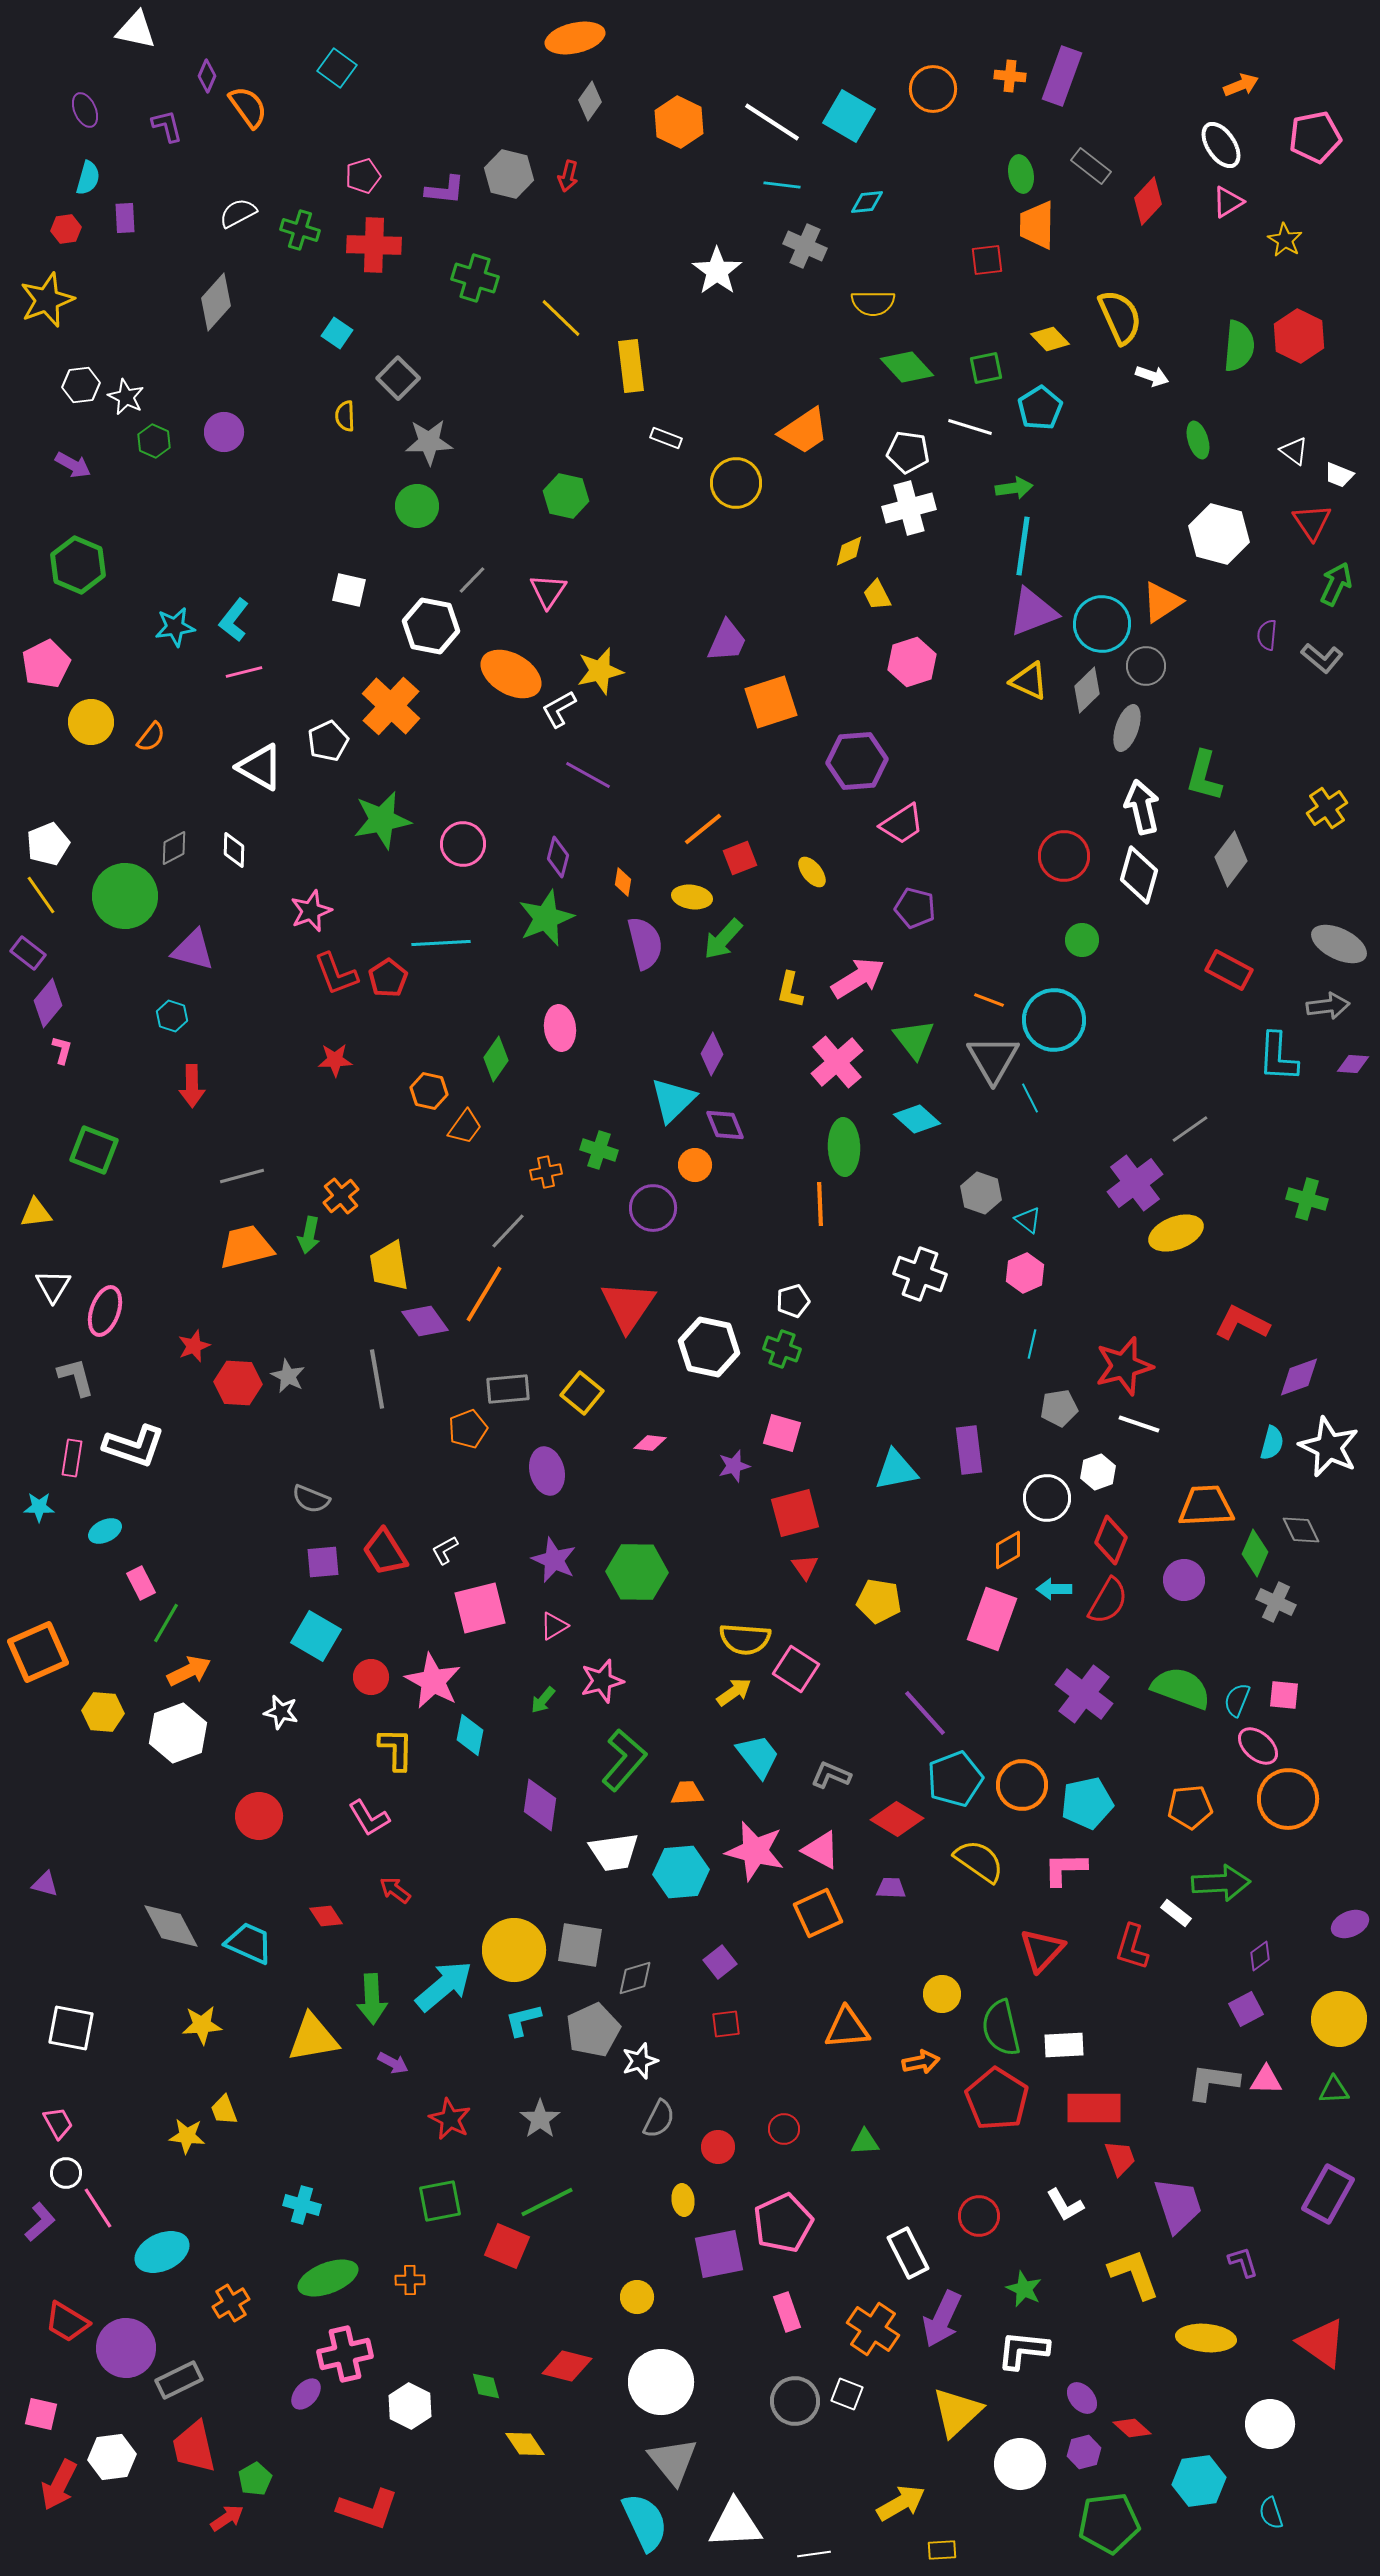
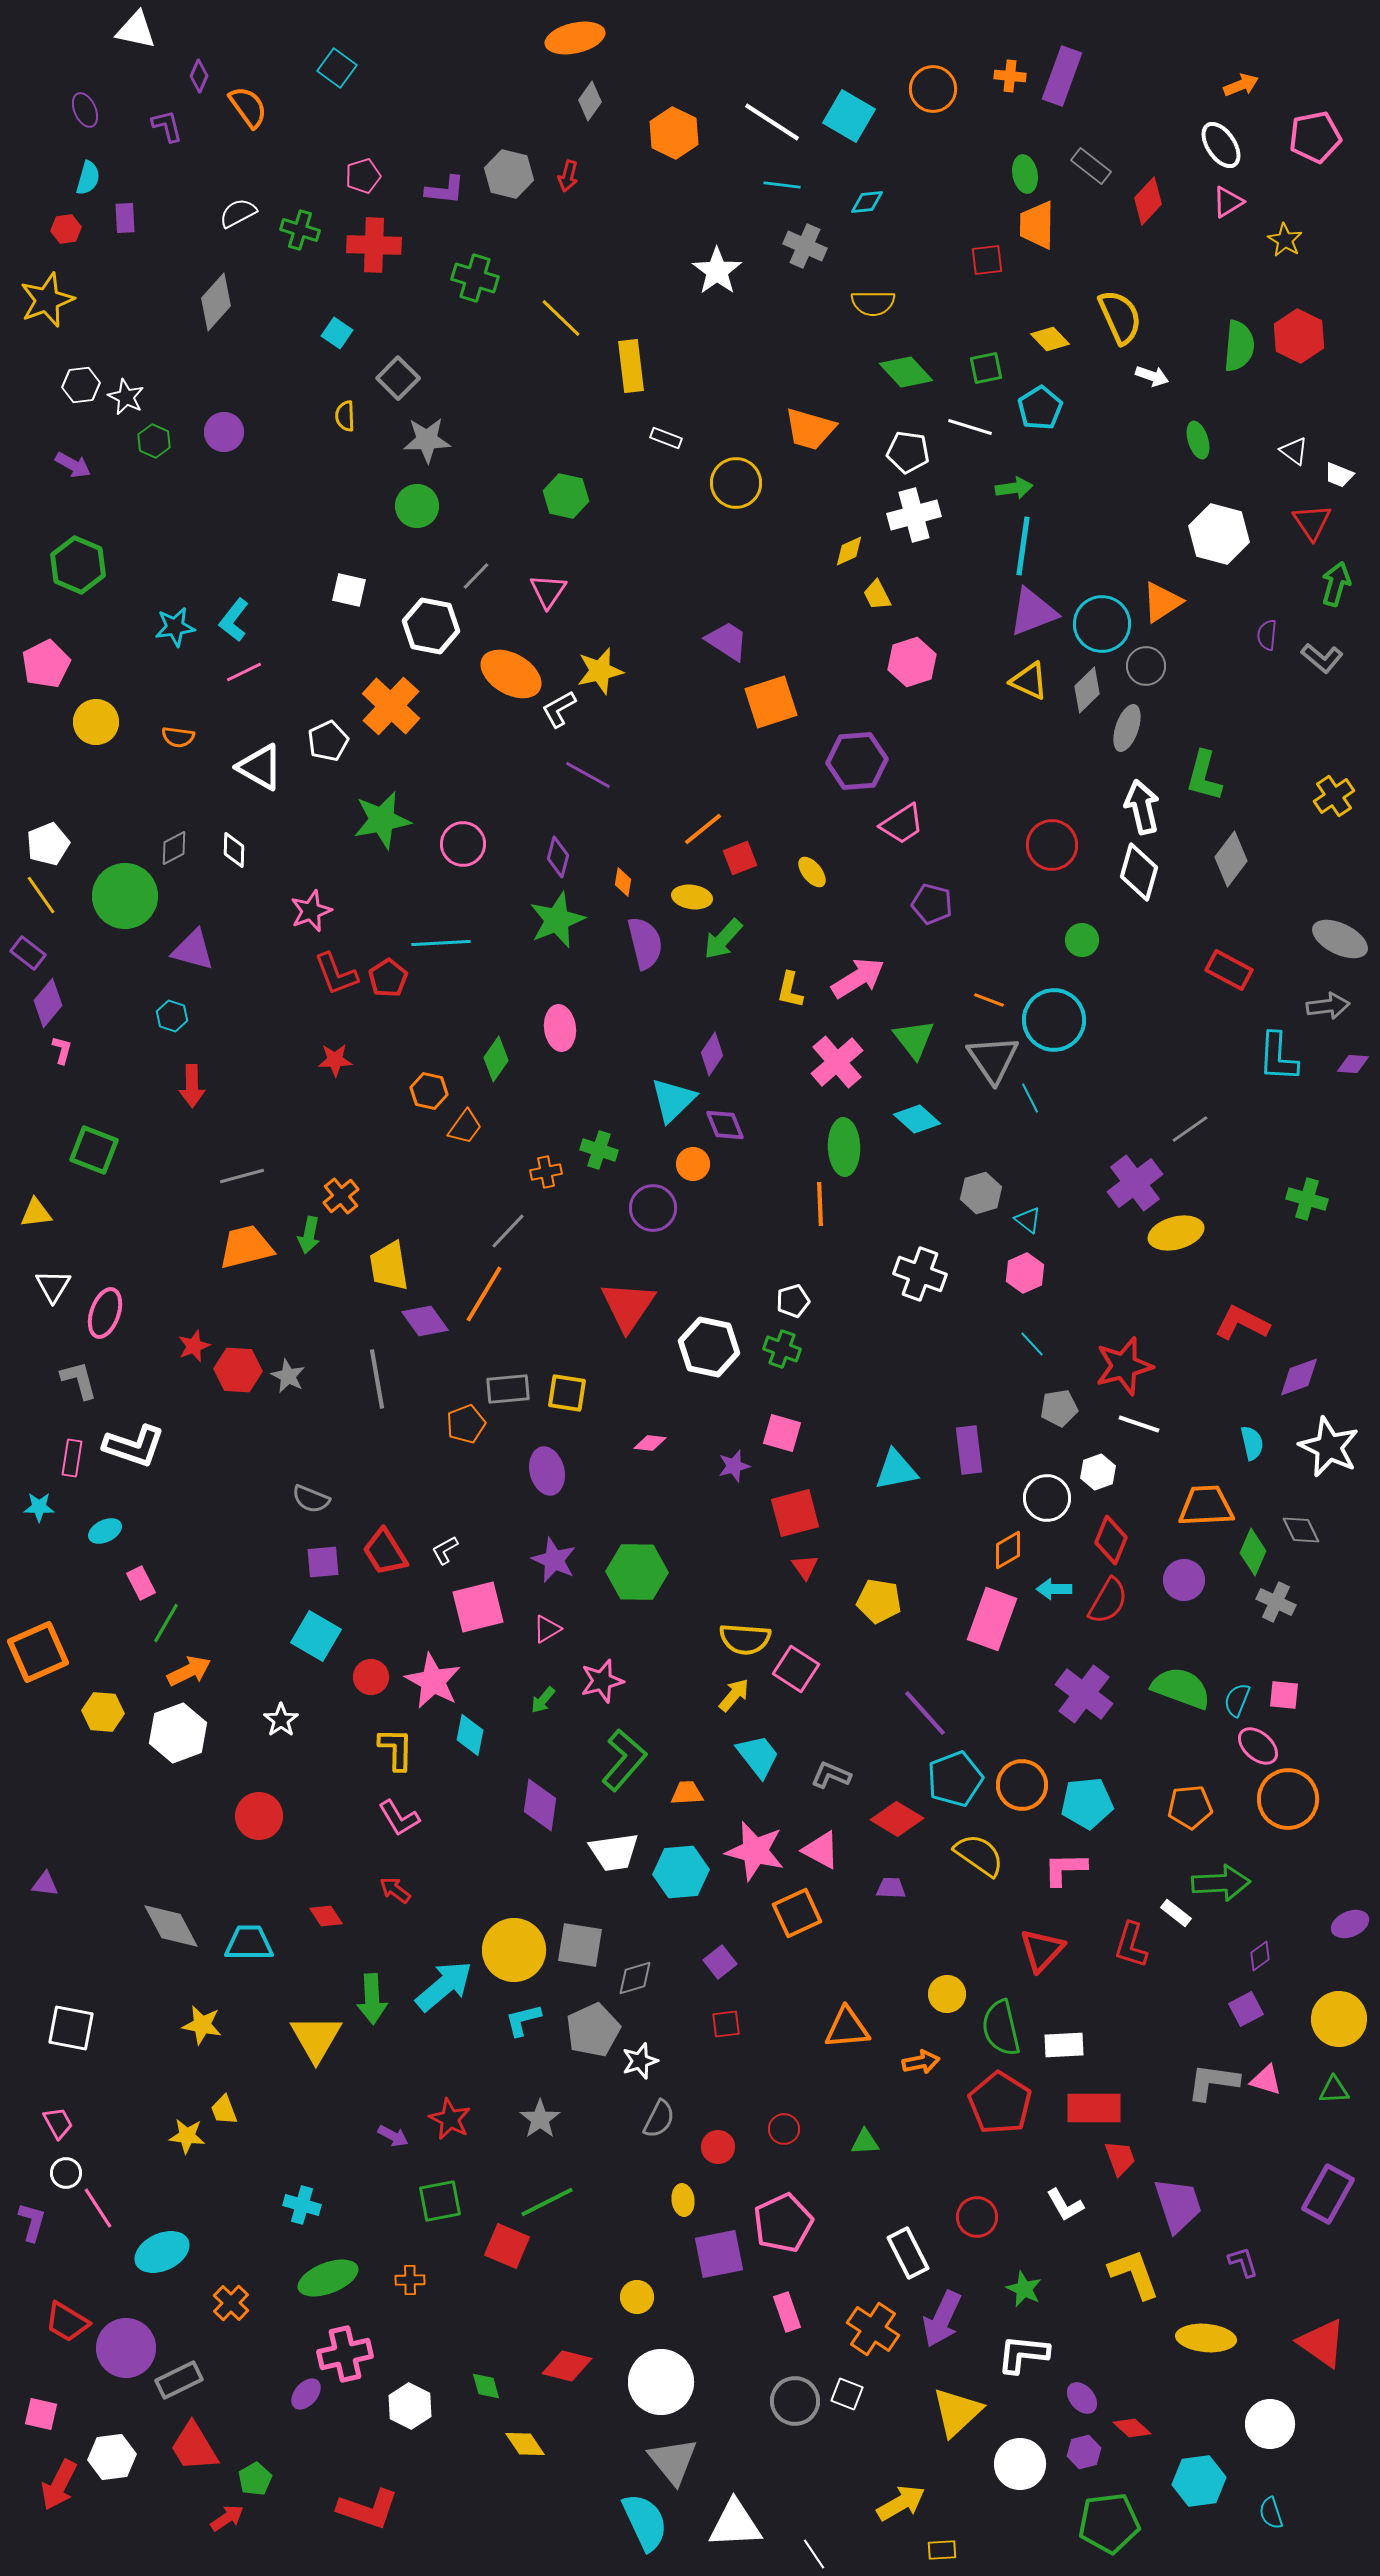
purple diamond at (207, 76): moved 8 px left
orange hexagon at (679, 122): moved 5 px left, 11 px down
green ellipse at (1021, 174): moved 4 px right
green diamond at (907, 367): moved 1 px left, 5 px down
orange trapezoid at (804, 431): moved 6 px right, 2 px up; rotated 50 degrees clockwise
gray star at (429, 442): moved 2 px left, 2 px up
white cross at (909, 508): moved 5 px right, 7 px down
gray line at (472, 580): moved 4 px right, 4 px up
green arrow at (1336, 584): rotated 9 degrees counterclockwise
purple trapezoid at (727, 641): rotated 81 degrees counterclockwise
pink line at (244, 672): rotated 12 degrees counterclockwise
yellow circle at (91, 722): moved 5 px right
orange semicircle at (151, 737): moved 27 px right; rotated 60 degrees clockwise
yellow cross at (1327, 808): moved 7 px right, 12 px up
red circle at (1064, 856): moved 12 px left, 11 px up
white diamond at (1139, 875): moved 3 px up
purple pentagon at (915, 908): moved 17 px right, 4 px up
green star at (546, 918): moved 11 px right, 2 px down
gray ellipse at (1339, 944): moved 1 px right, 5 px up
purple diamond at (712, 1054): rotated 6 degrees clockwise
gray triangle at (993, 1059): rotated 4 degrees counterclockwise
orange circle at (695, 1165): moved 2 px left, 1 px up
gray hexagon at (981, 1193): rotated 24 degrees clockwise
yellow ellipse at (1176, 1233): rotated 6 degrees clockwise
pink ellipse at (105, 1311): moved 2 px down
cyan line at (1032, 1344): rotated 56 degrees counterclockwise
gray L-shape at (76, 1377): moved 3 px right, 3 px down
red hexagon at (238, 1383): moved 13 px up
yellow square at (582, 1393): moved 15 px left; rotated 30 degrees counterclockwise
orange pentagon at (468, 1429): moved 2 px left, 5 px up
cyan semicircle at (1272, 1443): moved 20 px left; rotated 28 degrees counterclockwise
green diamond at (1255, 1553): moved 2 px left, 1 px up
pink square at (480, 1608): moved 2 px left, 1 px up
pink triangle at (554, 1626): moved 7 px left, 3 px down
yellow arrow at (734, 1692): moved 3 px down; rotated 15 degrees counterclockwise
white star at (281, 1712): moved 8 px down; rotated 24 degrees clockwise
cyan pentagon at (1087, 1803): rotated 6 degrees clockwise
pink L-shape at (369, 1818): moved 30 px right
yellow semicircle at (979, 1861): moved 6 px up
purple triangle at (45, 1884): rotated 8 degrees counterclockwise
orange square at (818, 1913): moved 21 px left
cyan trapezoid at (249, 1943): rotated 24 degrees counterclockwise
red L-shape at (1132, 1947): moved 1 px left, 2 px up
yellow circle at (942, 1994): moved 5 px right
yellow star at (202, 2025): rotated 15 degrees clockwise
yellow triangle at (313, 2038): moved 3 px right; rotated 50 degrees counterclockwise
purple arrow at (393, 2063): moved 73 px down
pink triangle at (1266, 2080): rotated 16 degrees clockwise
red pentagon at (997, 2099): moved 3 px right, 4 px down
red circle at (979, 2216): moved 2 px left, 1 px down
purple L-shape at (40, 2222): moved 8 px left; rotated 33 degrees counterclockwise
orange cross at (231, 2303): rotated 15 degrees counterclockwise
white L-shape at (1023, 2350): moved 4 px down
red trapezoid at (194, 2447): rotated 18 degrees counterclockwise
white line at (814, 2554): rotated 64 degrees clockwise
